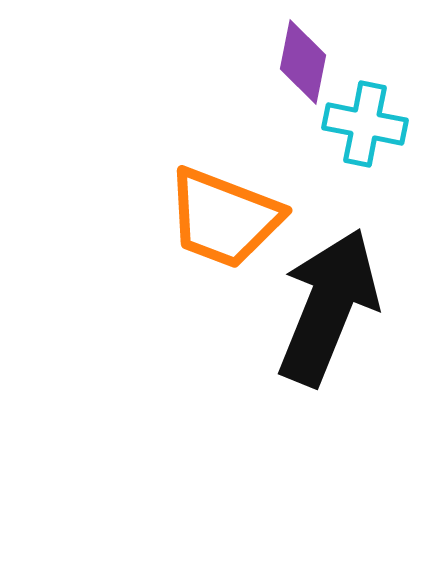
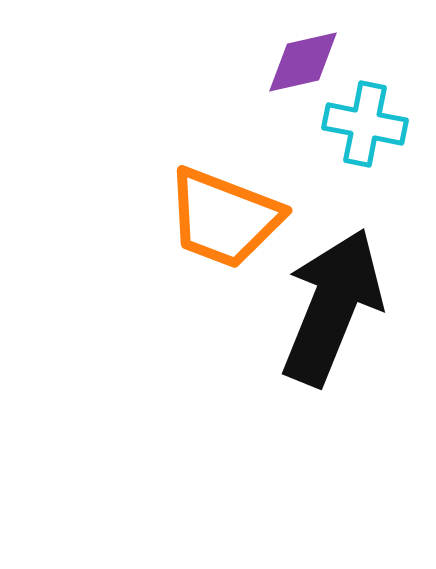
purple diamond: rotated 66 degrees clockwise
black arrow: moved 4 px right
